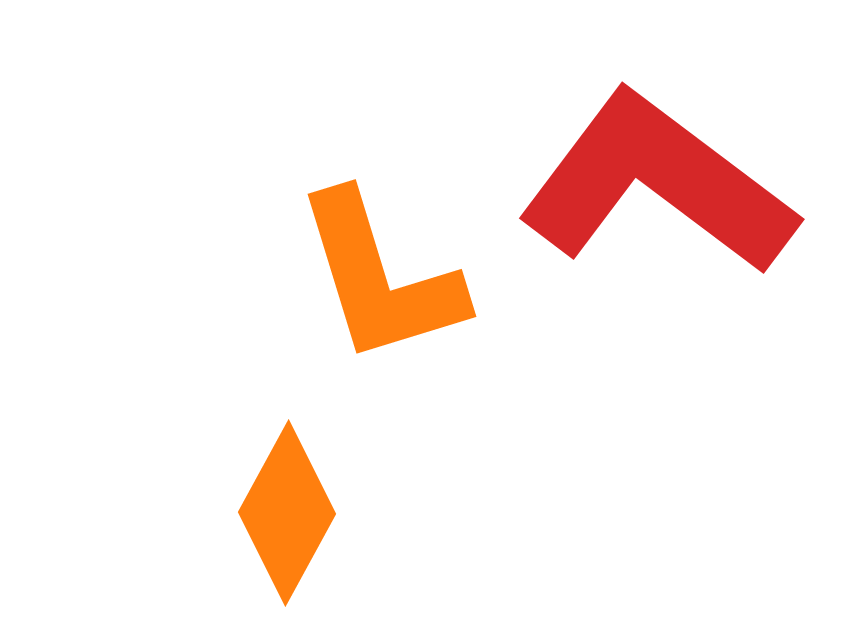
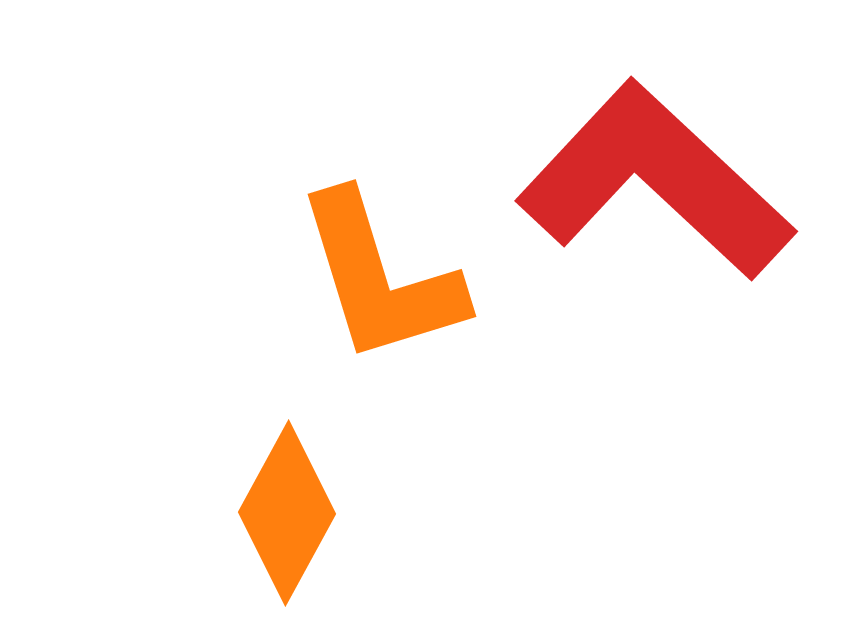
red L-shape: moved 2 px left, 3 px up; rotated 6 degrees clockwise
